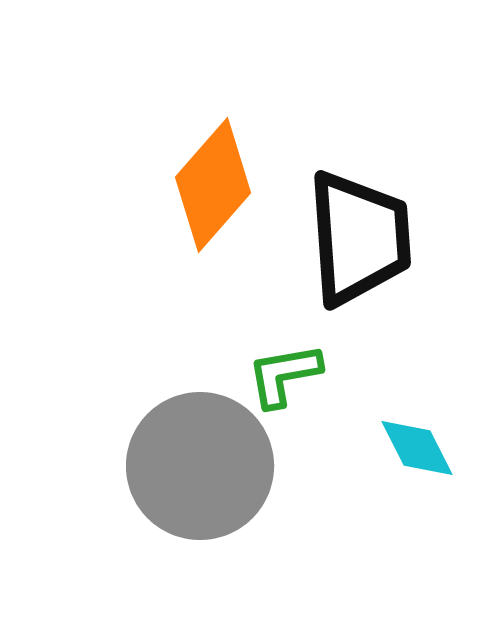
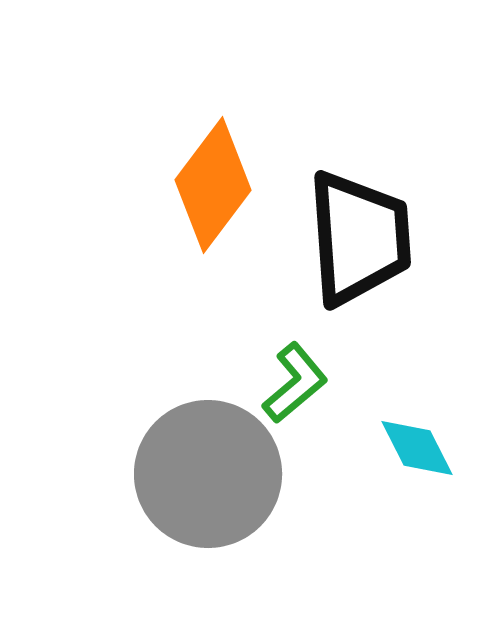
orange diamond: rotated 4 degrees counterclockwise
green L-shape: moved 11 px right, 8 px down; rotated 150 degrees clockwise
gray circle: moved 8 px right, 8 px down
